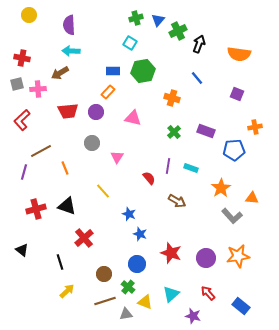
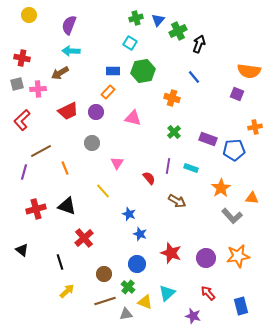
purple semicircle at (69, 25): rotated 24 degrees clockwise
orange semicircle at (239, 54): moved 10 px right, 17 px down
blue line at (197, 78): moved 3 px left, 1 px up
red trapezoid at (68, 111): rotated 20 degrees counterclockwise
purple rectangle at (206, 131): moved 2 px right, 8 px down
pink triangle at (117, 157): moved 6 px down
cyan triangle at (171, 294): moved 4 px left, 1 px up
blue rectangle at (241, 306): rotated 36 degrees clockwise
